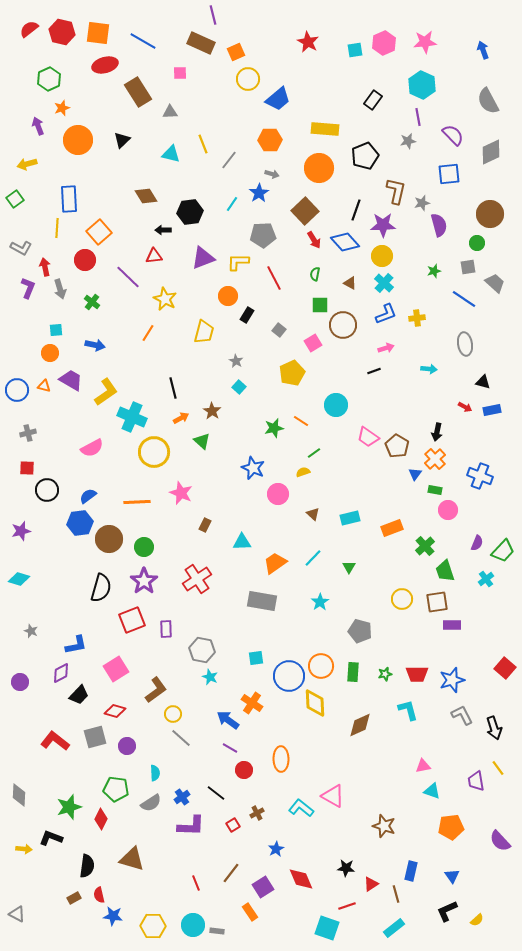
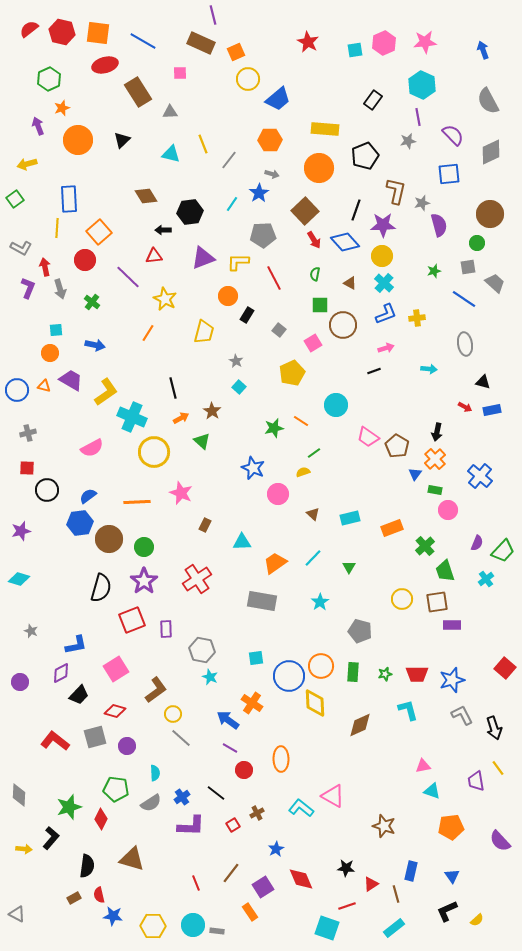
blue cross at (480, 476): rotated 20 degrees clockwise
black L-shape at (51, 838): rotated 110 degrees clockwise
